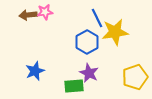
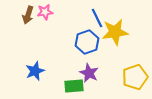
brown arrow: rotated 66 degrees counterclockwise
blue hexagon: rotated 10 degrees clockwise
